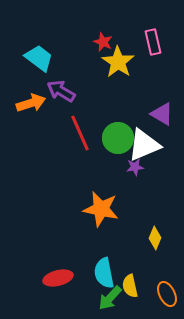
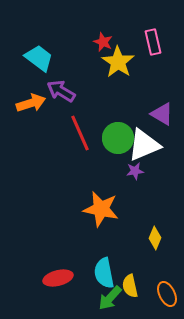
purple star: moved 4 px down
